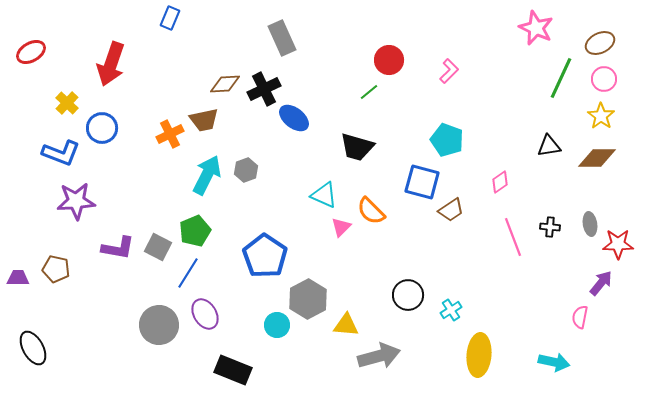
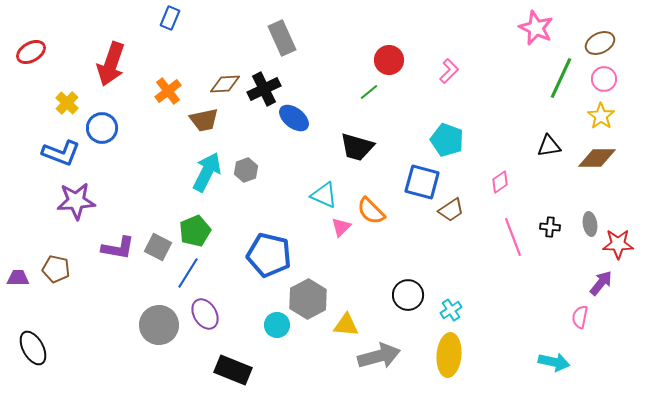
orange cross at (170, 134): moved 2 px left, 43 px up; rotated 12 degrees counterclockwise
cyan arrow at (207, 175): moved 3 px up
blue pentagon at (265, 256): moved 4 px right, 1 px up; rotated 21 degrees counterclockwise
yellow ellipse at (479, 355): moved 30 px left
